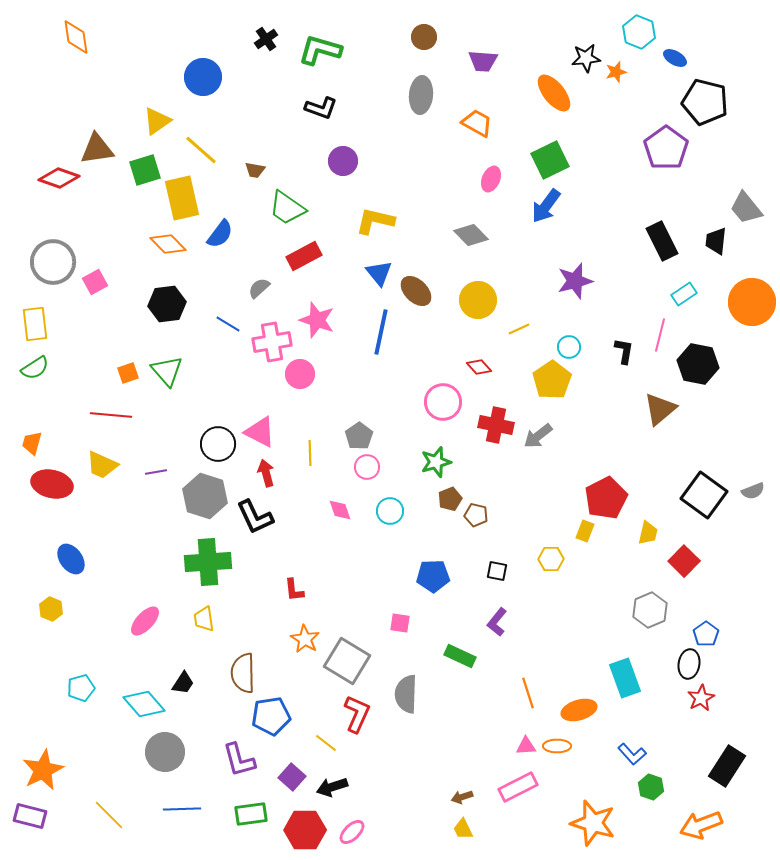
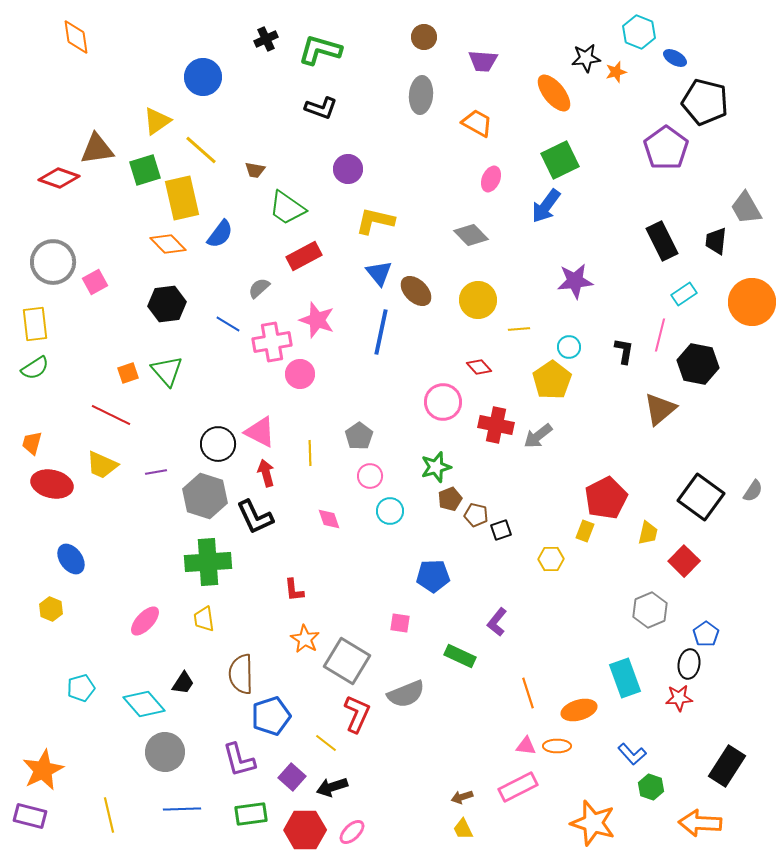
black cross at (266, 39): rotated 10 degrees clockwise
green square at (550, 160): moved 10 px right
purple circle at (343, 161): moved 5 px right, 8 px down
gray trapezoid at (746, 208): rotated 9 degrees clockwise
purple star at (575, 281): rotated 9 degrees clockwise
yellow line at (519, 329): rotated 20 degrees clockwise
red line at (111, 415): rotated 21 degrees clockwise
green star at (436, 462): moved 5 px down
pink circle at (367, 467): moved 3 px right, 9 px down
gray semicircle at (753, 491): rotated 35 degrees counterclockwise
black square at (704, 495): moved 3 px left, 2 px down
pink diamond at (340, 510): moved 11 px left, 9 px down
black square at (497, 571): moved 4 px right, 41 px up; rotated 30 degrees counterclockwise
brown semicircle at (243, 673): moved 2 px left, 1 px down
gray semicircle at (406, 694): rotated 114 degrees counterclockwise
red star at (701, 698): moved 22 px left; rotated 24 degrees clockwise
blue pentagon at (271, 716): rotated 9 degrees counterclockwise
pink triangle at (526, 746): rotated 10 degrees clockwise
yellow line at (109, 815): rotated 32 degrees clockwise
orange arrow at (701, 825): moved 1 px left, 2 px up; rotated 24 degrees clockwise
